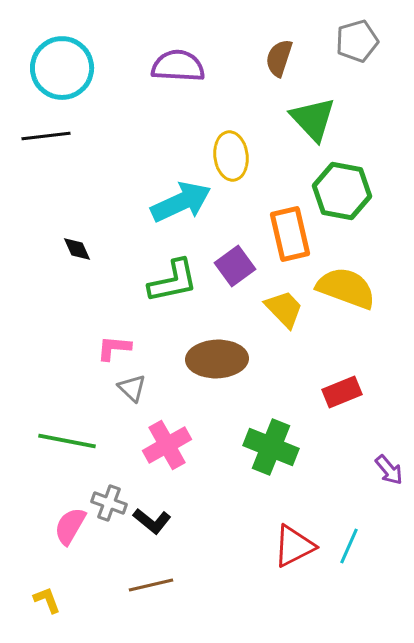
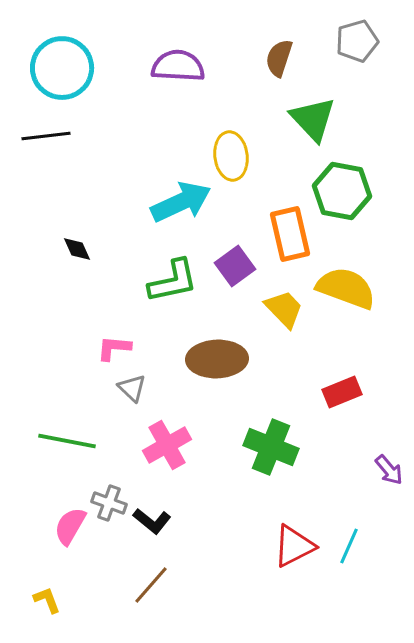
brown line: rotated 36 degrees counterclockwise
